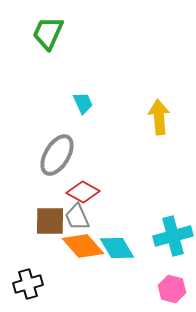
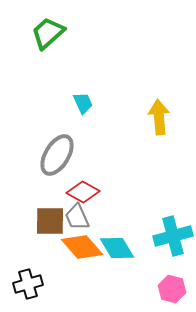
green trapezoid: rotated 24 degrees clockwise
orange diamond: moved 1 px left, 1 px down
